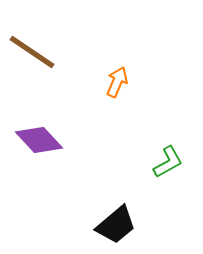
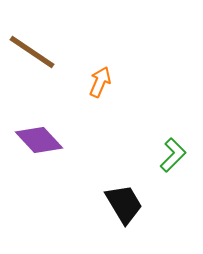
orange arrow: moved 17 px left
green L-shape: moved 5 px right, 7 px up; rotated 16 degrees counterclockwise
black trapezoid: moved 8 px right, 21 px up; rotated 81 degrees counterclockwise
